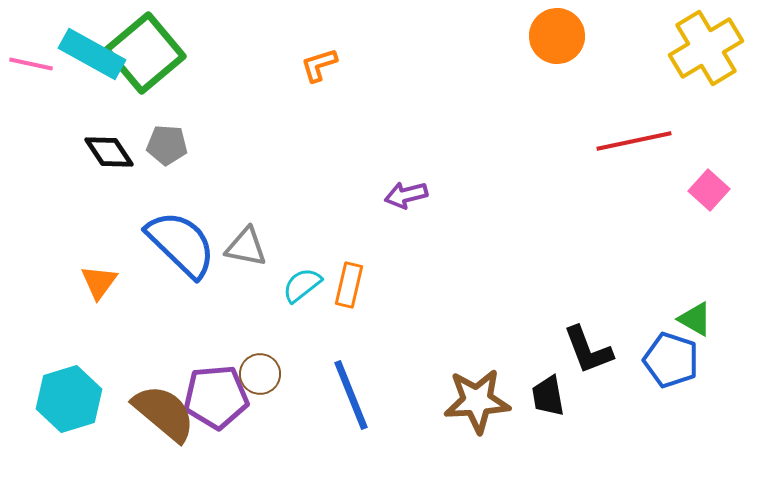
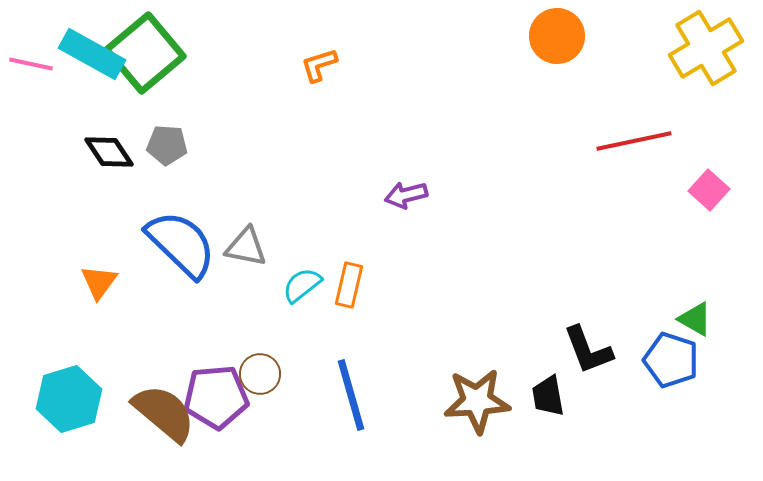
blue line: rotated 6 degrees clockwise
